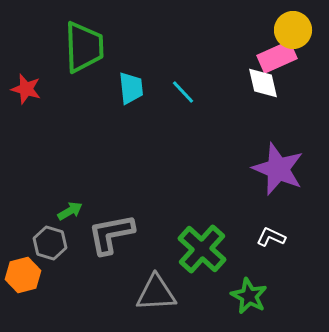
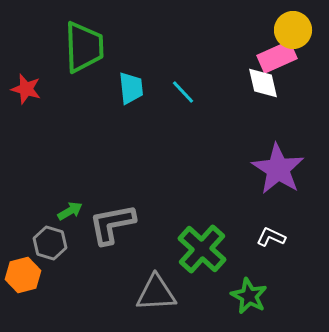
purple star: rotated 10 degrees clockwise
gray L-shape: moved 1 px right, 10 px up
